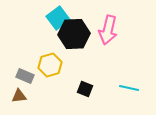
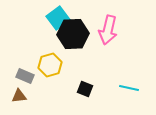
black hexagon: moved 1 px left
